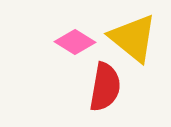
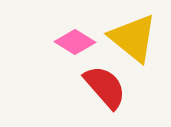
red semicircle: rotated 51 degrees counterclockwise
